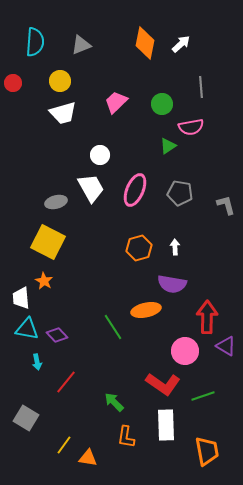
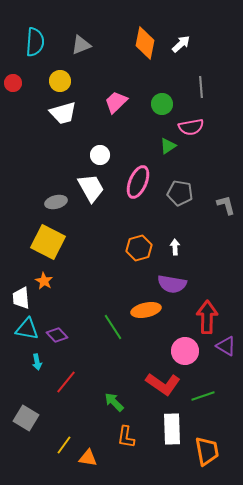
pink ellipse at (135, 190): moved 3 px right, 8 px up
white rectangle at (166, 425): moved 6 px right, 4 px down
